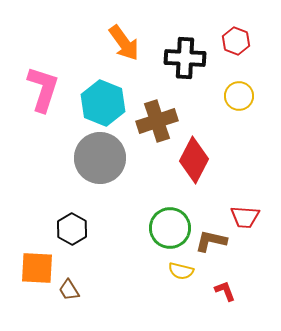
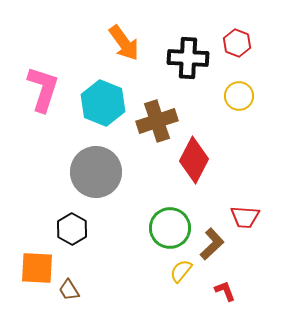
red hexagon: moved 1 px right, 2 px down
black cross: moved 3 px right
gray circle: moved 4 px left, 14 px down
brown L-shape: moved 1 px right, 3 px down; rotated 124 degrees clockwise
yellow semicircle: rotated 115 degrees clockwise
